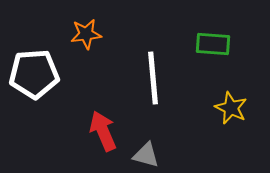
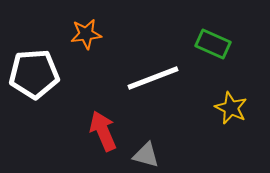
green rectangle: rotated 20 degrees clockwise
white line: rotated 74 degrees clockwise
